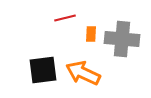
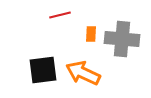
red line: moved 5 px left, 3 px up
